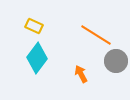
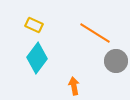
yellow rectangle: moved 1 px up
orange line: moved 1 px left, 2 px up
orange arrow: moved 7 px left, 12 px down; rotated 18 degrees clockwise
